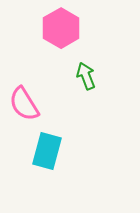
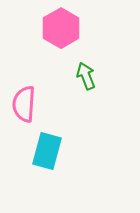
pink semicircle: rotated 36 degrees clockwise
